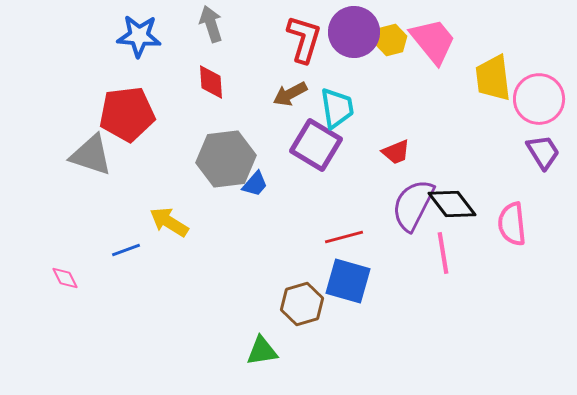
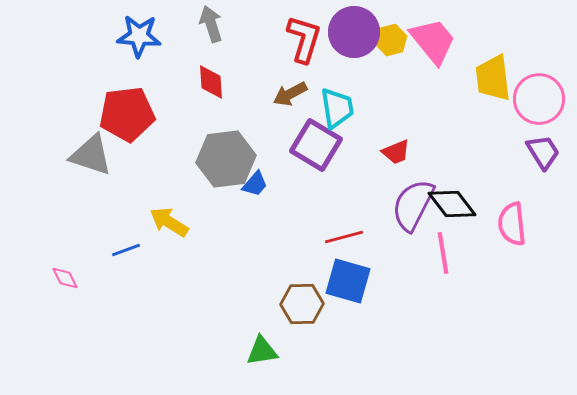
brown hexagon: rotated 15 degrees clockwise
